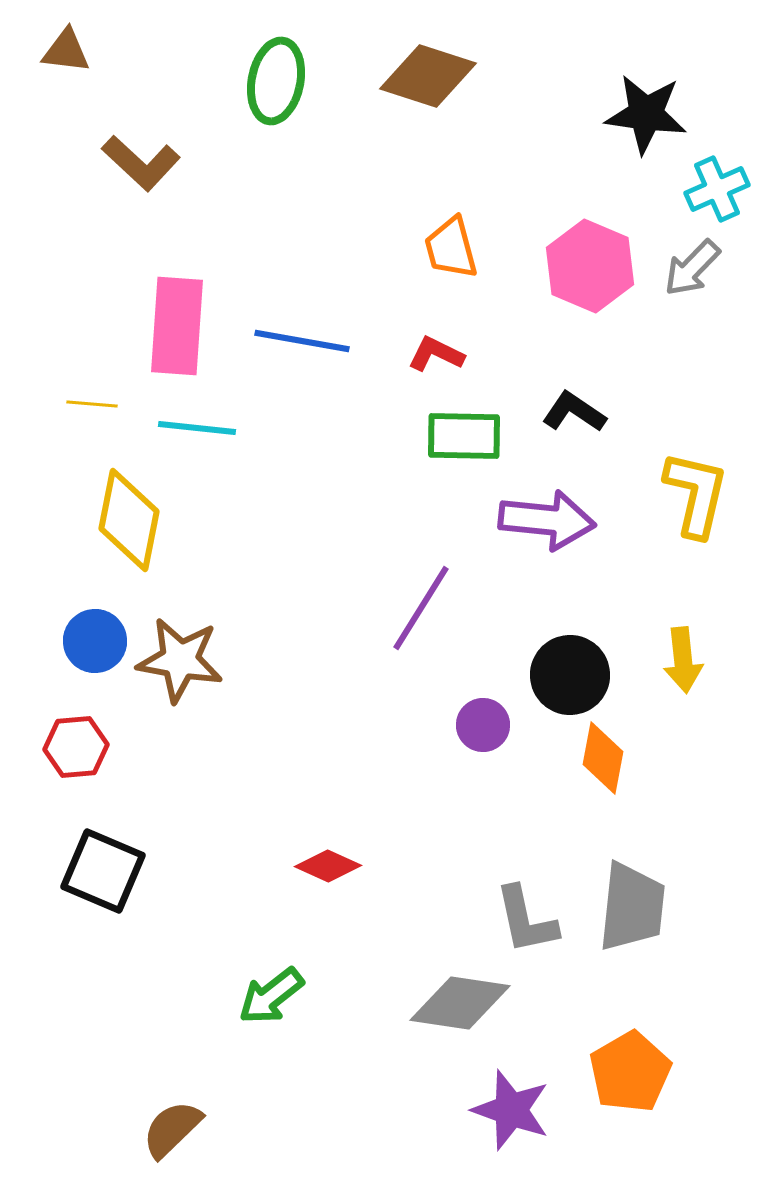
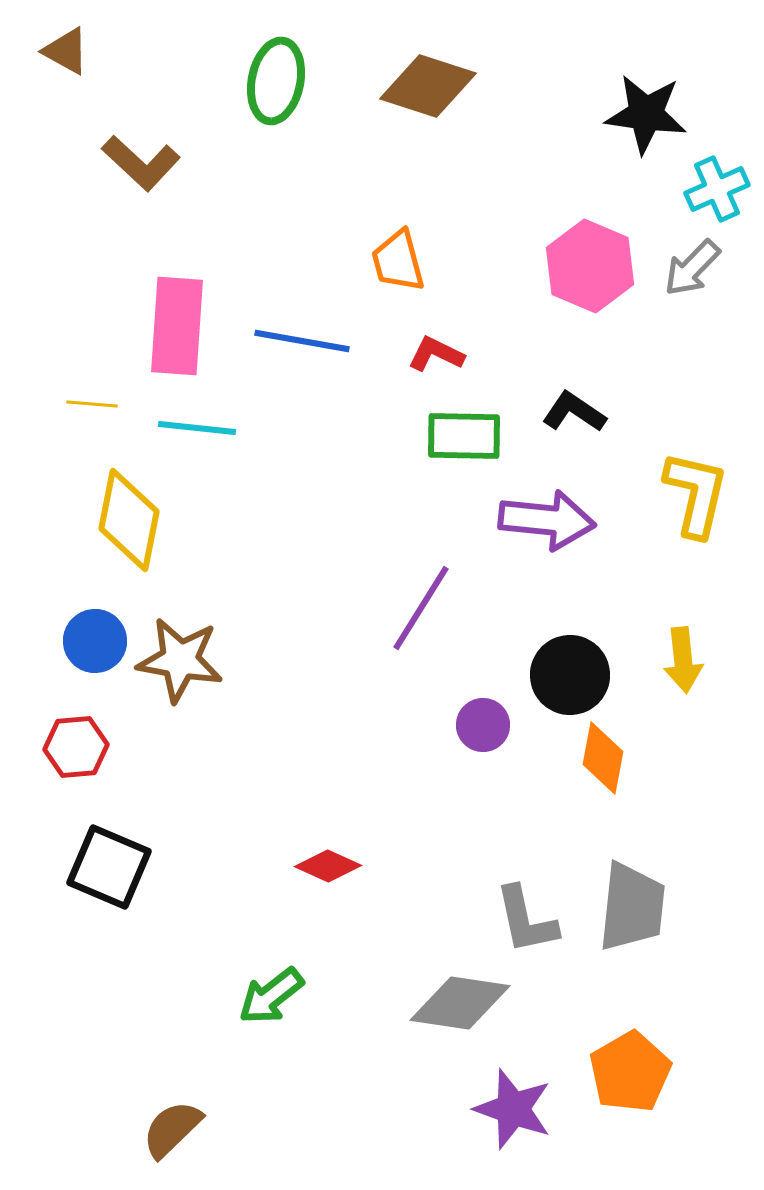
brown triangle: rotated 22 degrees clockwise
brown diamond: moved 10 px down
orange trapezoid: moved 53 px left, 13 px down
black square: moved 6 px right, 4 px up
purple star: moved 2 px right, 1 px up
